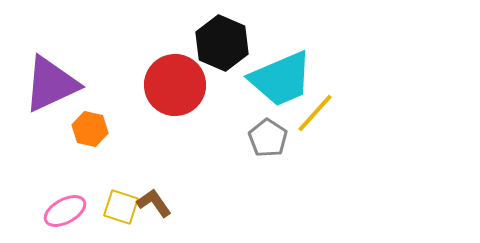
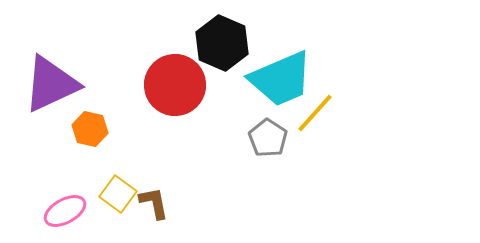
brown L-shape: rotated 24 degrees clockwise
yellow square: moved 3 px left, 13 px up; rotated 18 degrees clockwise
